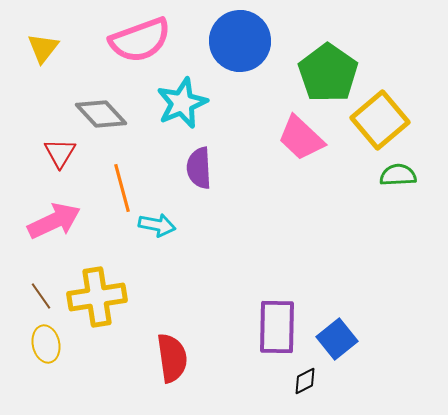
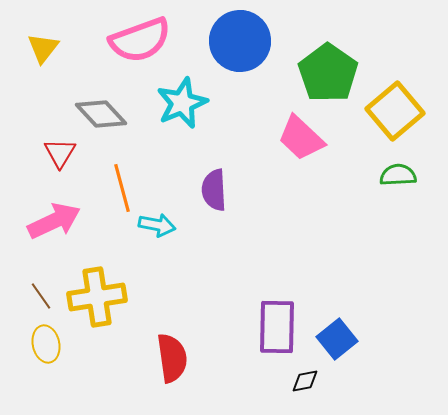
yellow square: moved 15 px right, 9 px up
purple semicircle: moved 15 px right, 22 px down
black diamond: rotated 16 degrees clockwise
